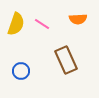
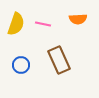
pink line: moved 1 px right; rotated 21 degrees counterclockwise
brown rectangle: moved 7 px left
blue circle: moved 6 px up
